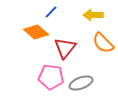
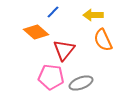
blue line: moved 2 px right
orange semicircle: moved 3 px up; rotated 20 degrees clockwise
red triangle: moved 1 px left, 2 px down
